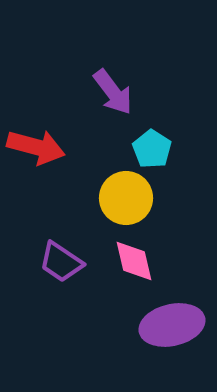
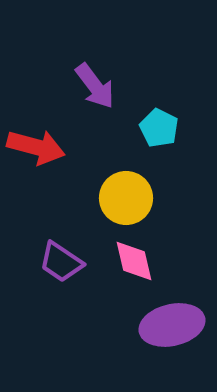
purple arrow: moved 18 px left, 6 px up
cyan pentagon: moved 7 px right, 21 px up; rotated 6 degrees counterclockwise
